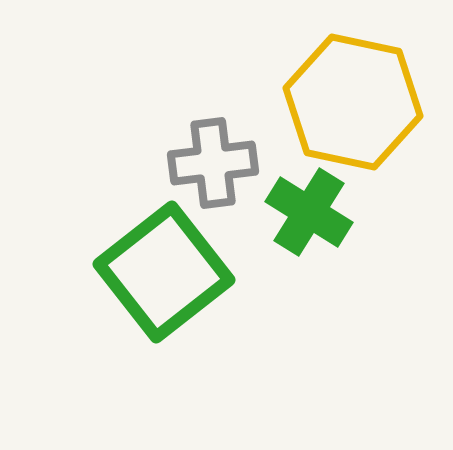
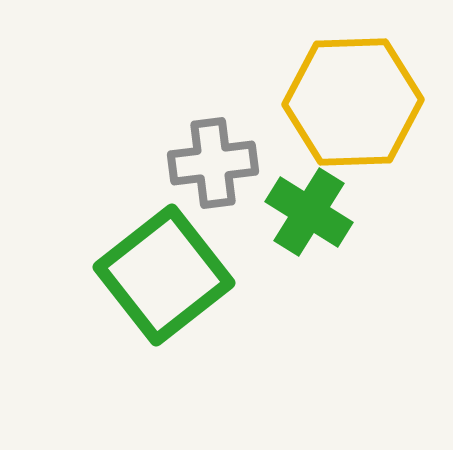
yellow hexagon: rotated 14 degrees counterclockwise
green square: moved 3 px down
